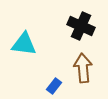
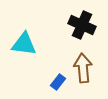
black cross: moved 1 px right, 1 px up
blue rectangle: moved 4 px right, 4 px up
